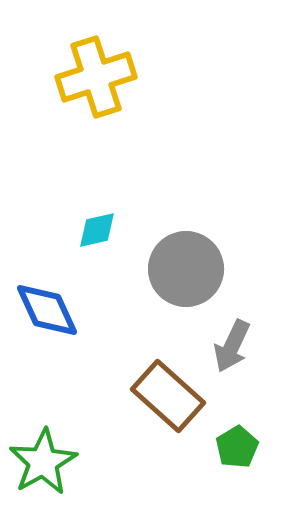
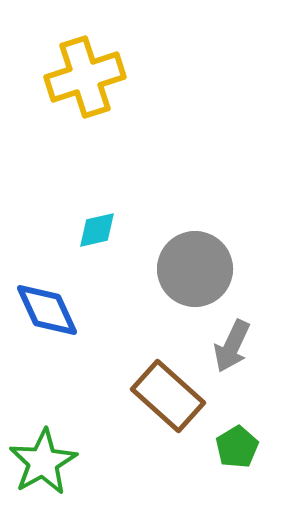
yellow cross: moved 11 px left
gray circle: moved 9 px right
